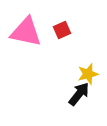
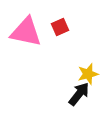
red square: moved 2 px left, 3 px up
